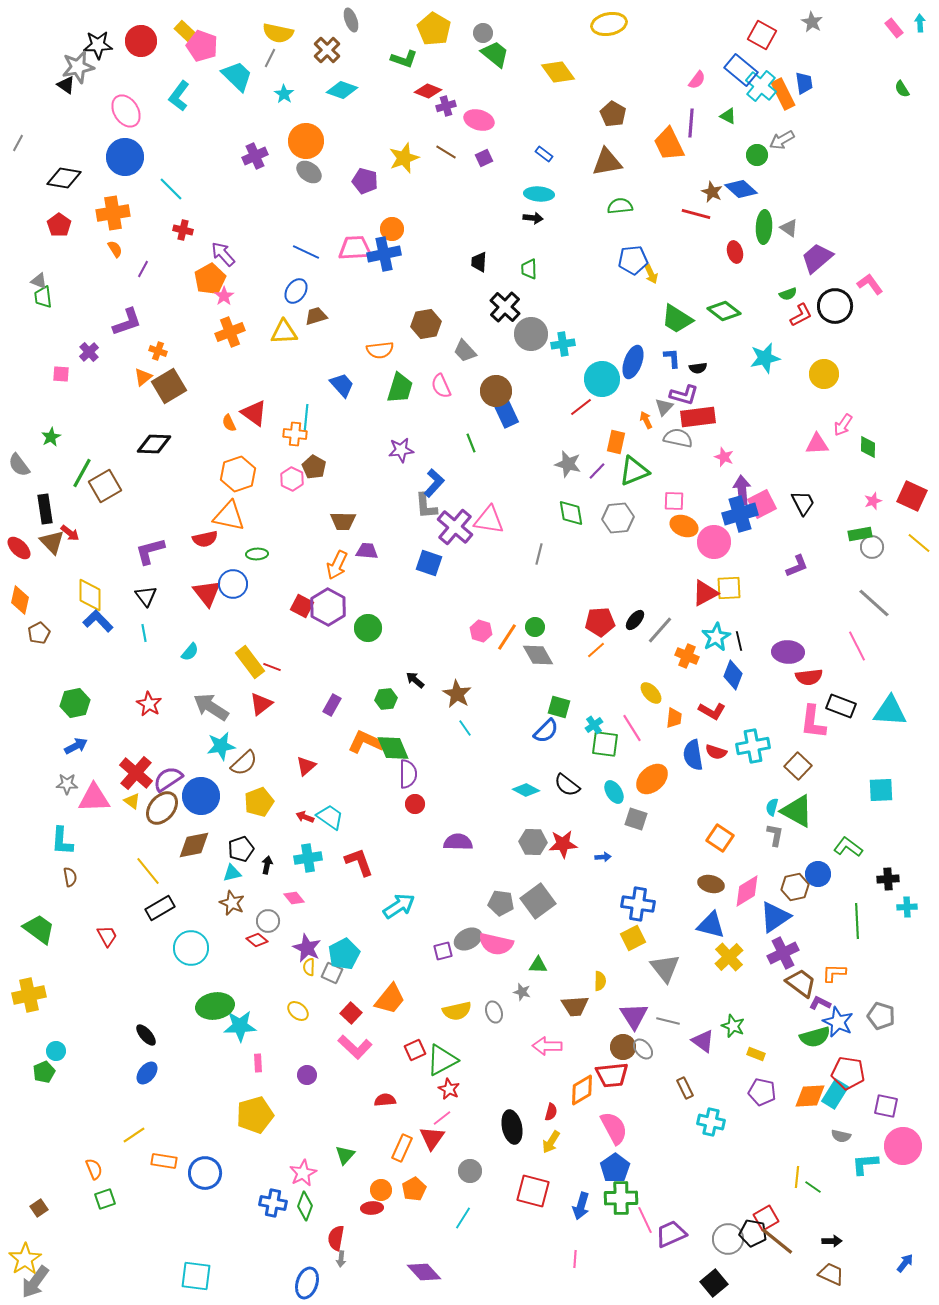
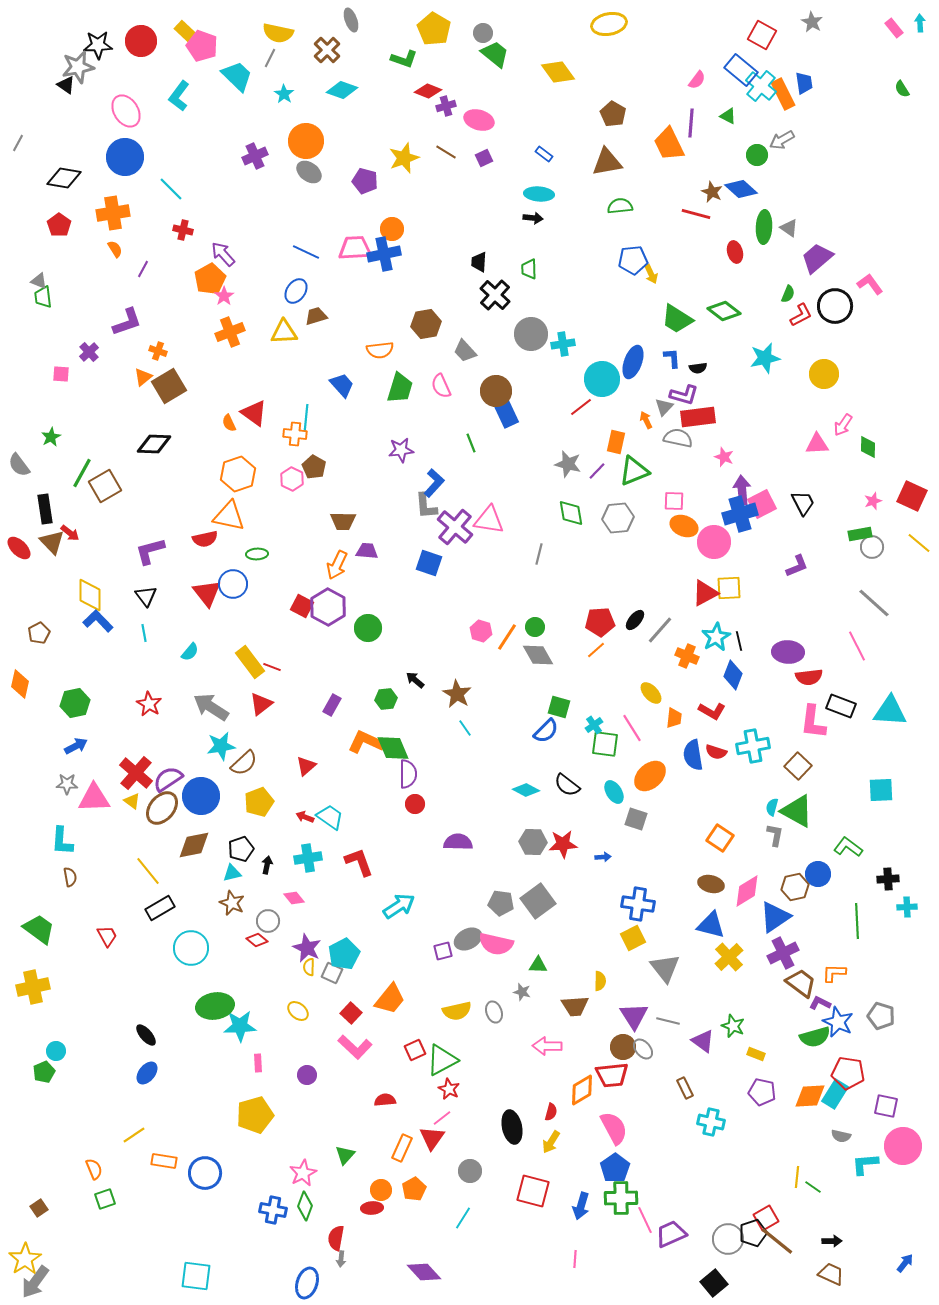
green semicircle at (788, 294): rotated 48 degrees counterclockwise
black cross at (505, 307): moved 10 px left, 12 px up
orange diamond at (20, 600): moved 84 px down
orange ellipse at (652, 779): moved 2 px left, 3 px up
yellow cross at (29, 995): moved 4 px right, 8 px up
blue cross at (273, 1203): moved 7 px down
black pentagon at (753, 1233): rotated 28 degrees counterclockwise
